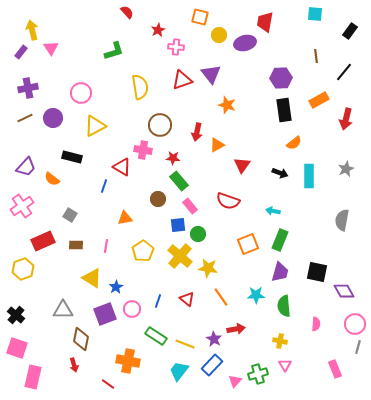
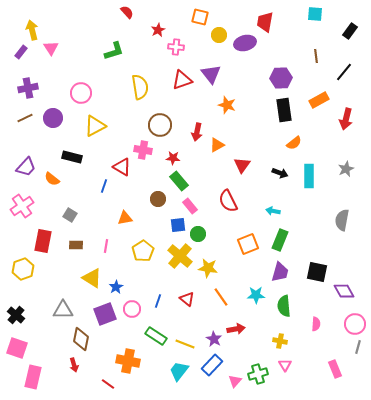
red semicircle at (228, 201): rotated 45 degrees clockwise
red rectangle at (43, 241): rotated 55 degrees counterclockwise
